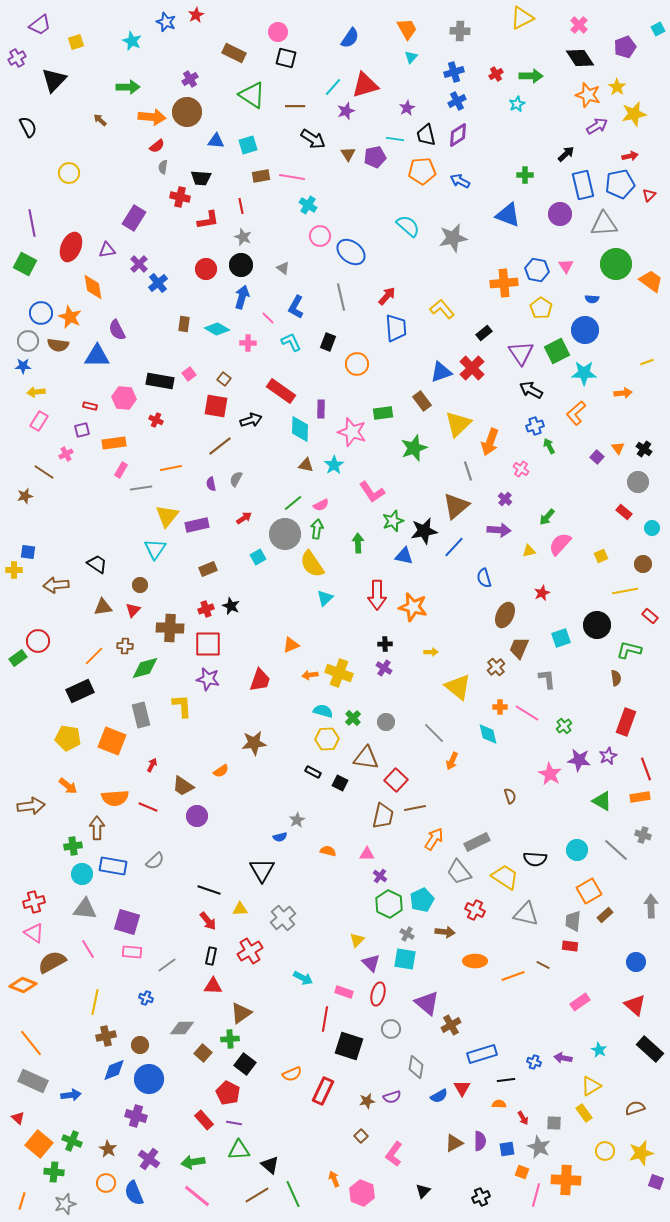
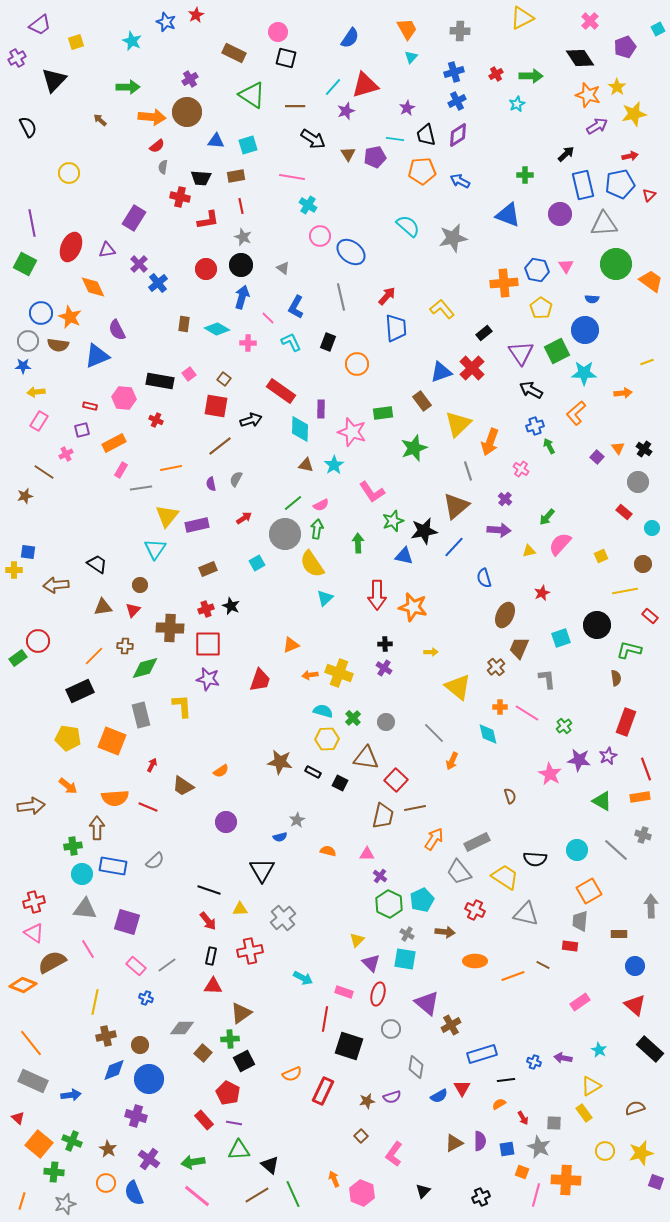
pink cross at (579, 25): moved 11 px right, 4 px up
brown rectangle at (261, 176): moved 25 px left
orange diamond at (93, 287): rotated 16 degrees counterclockwise
blue triangle at (97, 356): rotated 24 degrees counterclockwise
orange rectangle at (114, 443): rotated 20 degrees counterclockwise
cyan square at (258, 557): moved 1 px left, 6 px down
brown star at (254, 743): moved 26 px right, 19 px down; rotated 15 degrees clockwise
purple circle at (197, 816): moved 29 px right, 6 px down
brown rectangle at (605, 915): moved 14 px right, 19 px down; rotated 42 degrees clockwise
gray trapezoid at (573, 921): moved 7 px right
red cross at (250, 951): rotated 20 degrees clockwise
pink rectangle at (132, 952): moved 4 px right, 14 px down; rotated 36 degrees clockwise
blue circle at (636, 962): moved 1 px left, 4 px down
black square at (245, 1064): moved 1 px left, 3 px up; rotated 25 degrees clockwise
orange semicircle at (499, 1104): rotated 32 degrees counterclockwise
